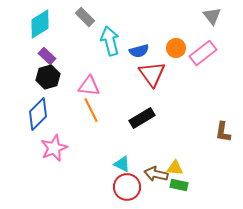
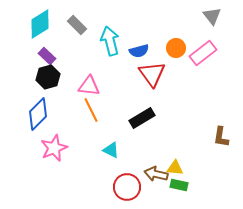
gray rectangle: moved 8 px left, 8 px down
brown L-shape: moved 2 px left, 5 px down
cyan triangle: moved 11 px left, 14 px up
